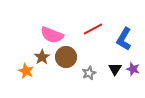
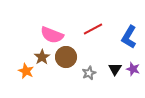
blue L-shape: moved 5 px right, 2 px up
